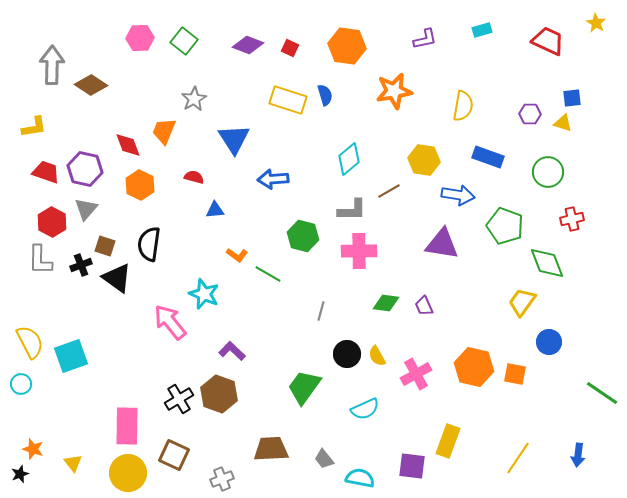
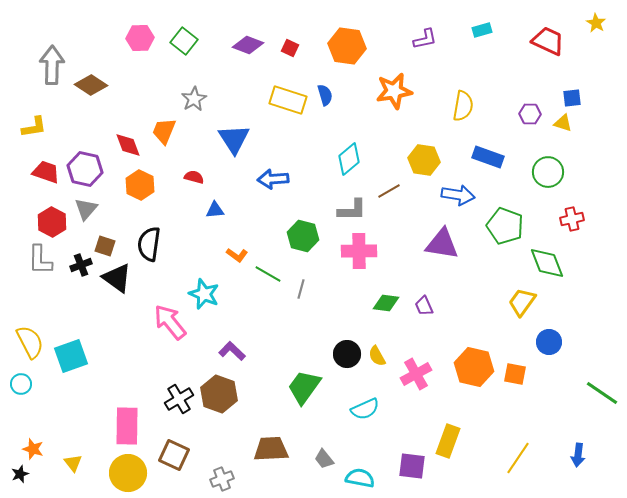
gray line at (321, 311): moved 20 px left, 22 px up
